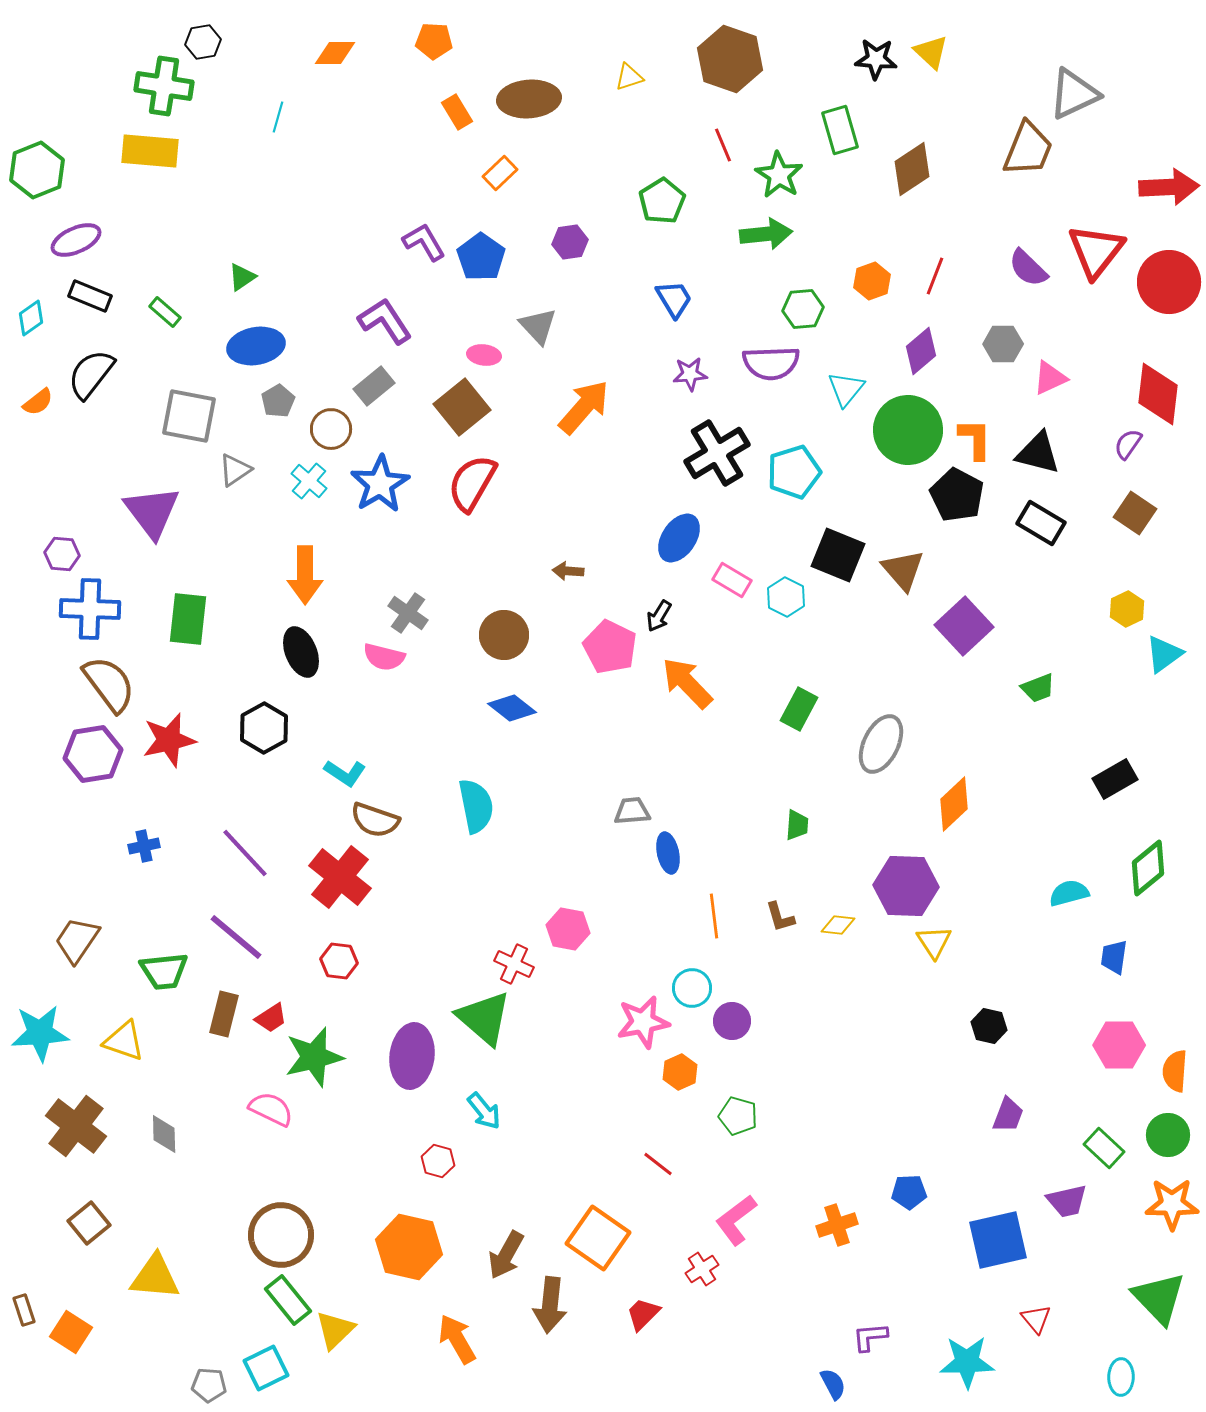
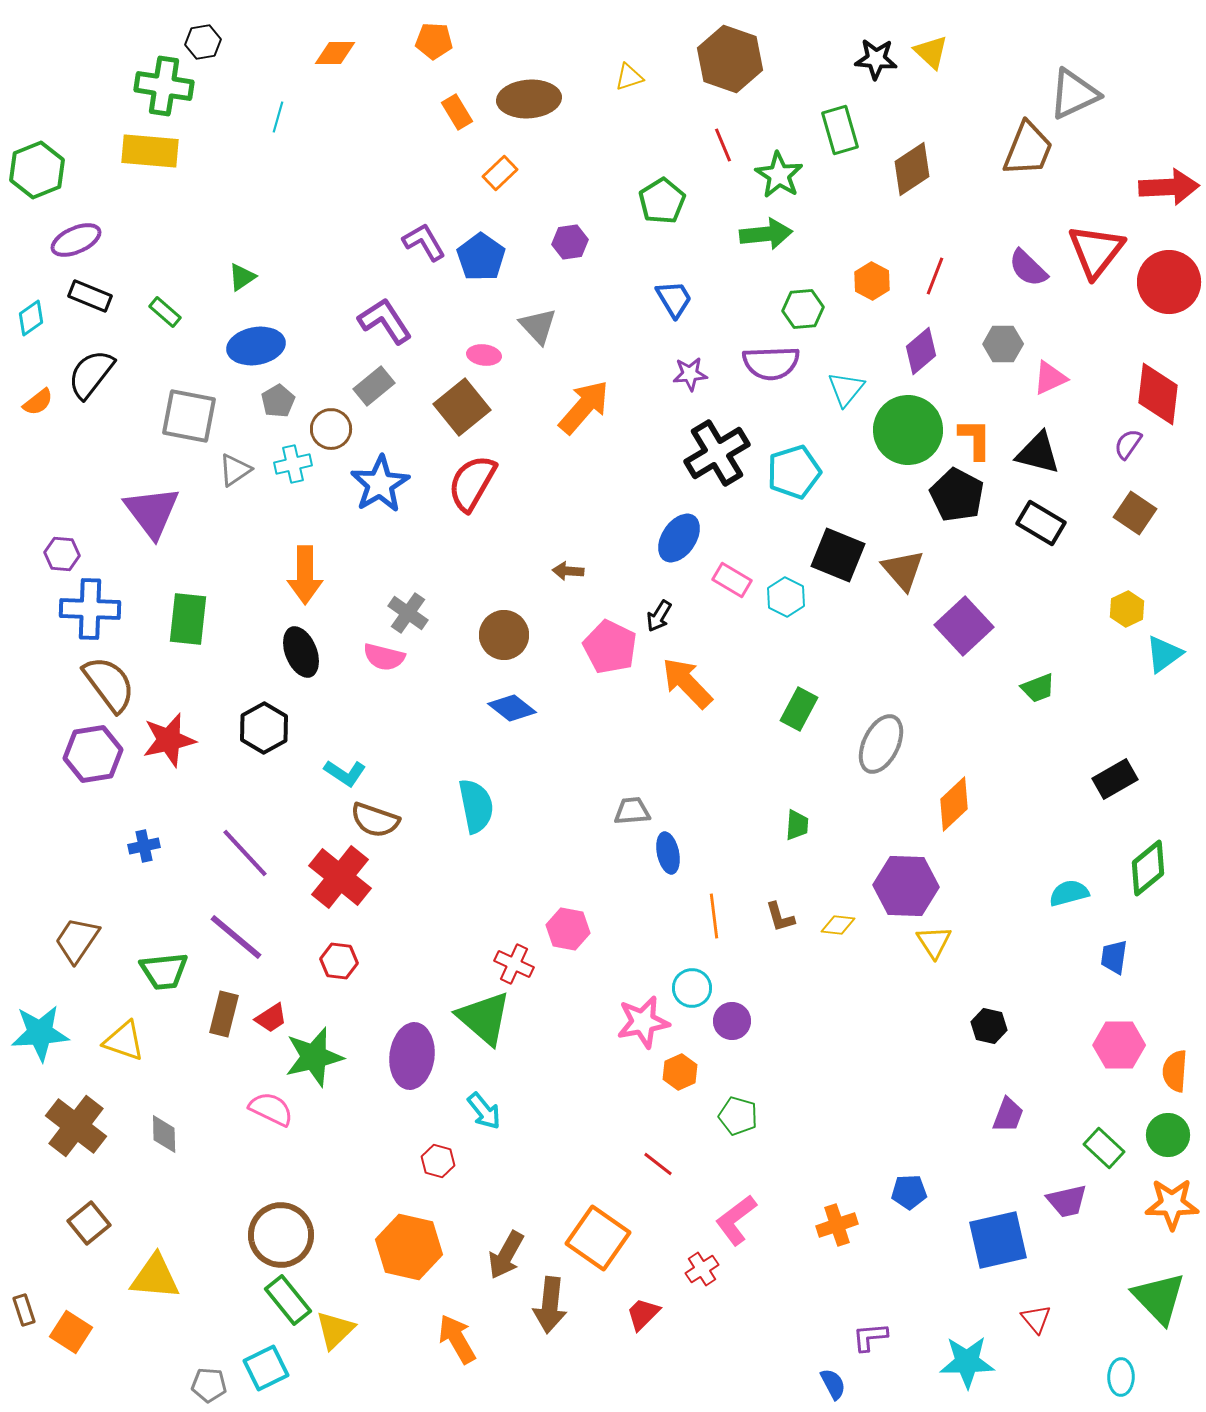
orange hexagon at (872, 281): rotated 12 degrees counterclockwise
cyan cross at (309, 481): moved 16 px left, 17 px up; rotated 36 degrees clockwise
